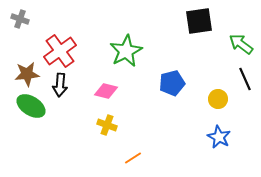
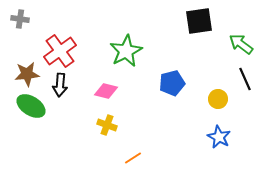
gray cross: rotated 12 degrees counterclockwise
